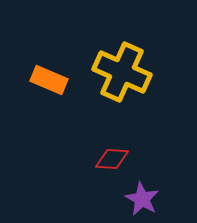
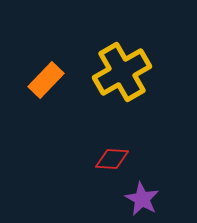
yellow cross: rotated 36 degrees clockwise
orange rectangle: moved 3 px left; rotated 69 degrees counterclockwise
